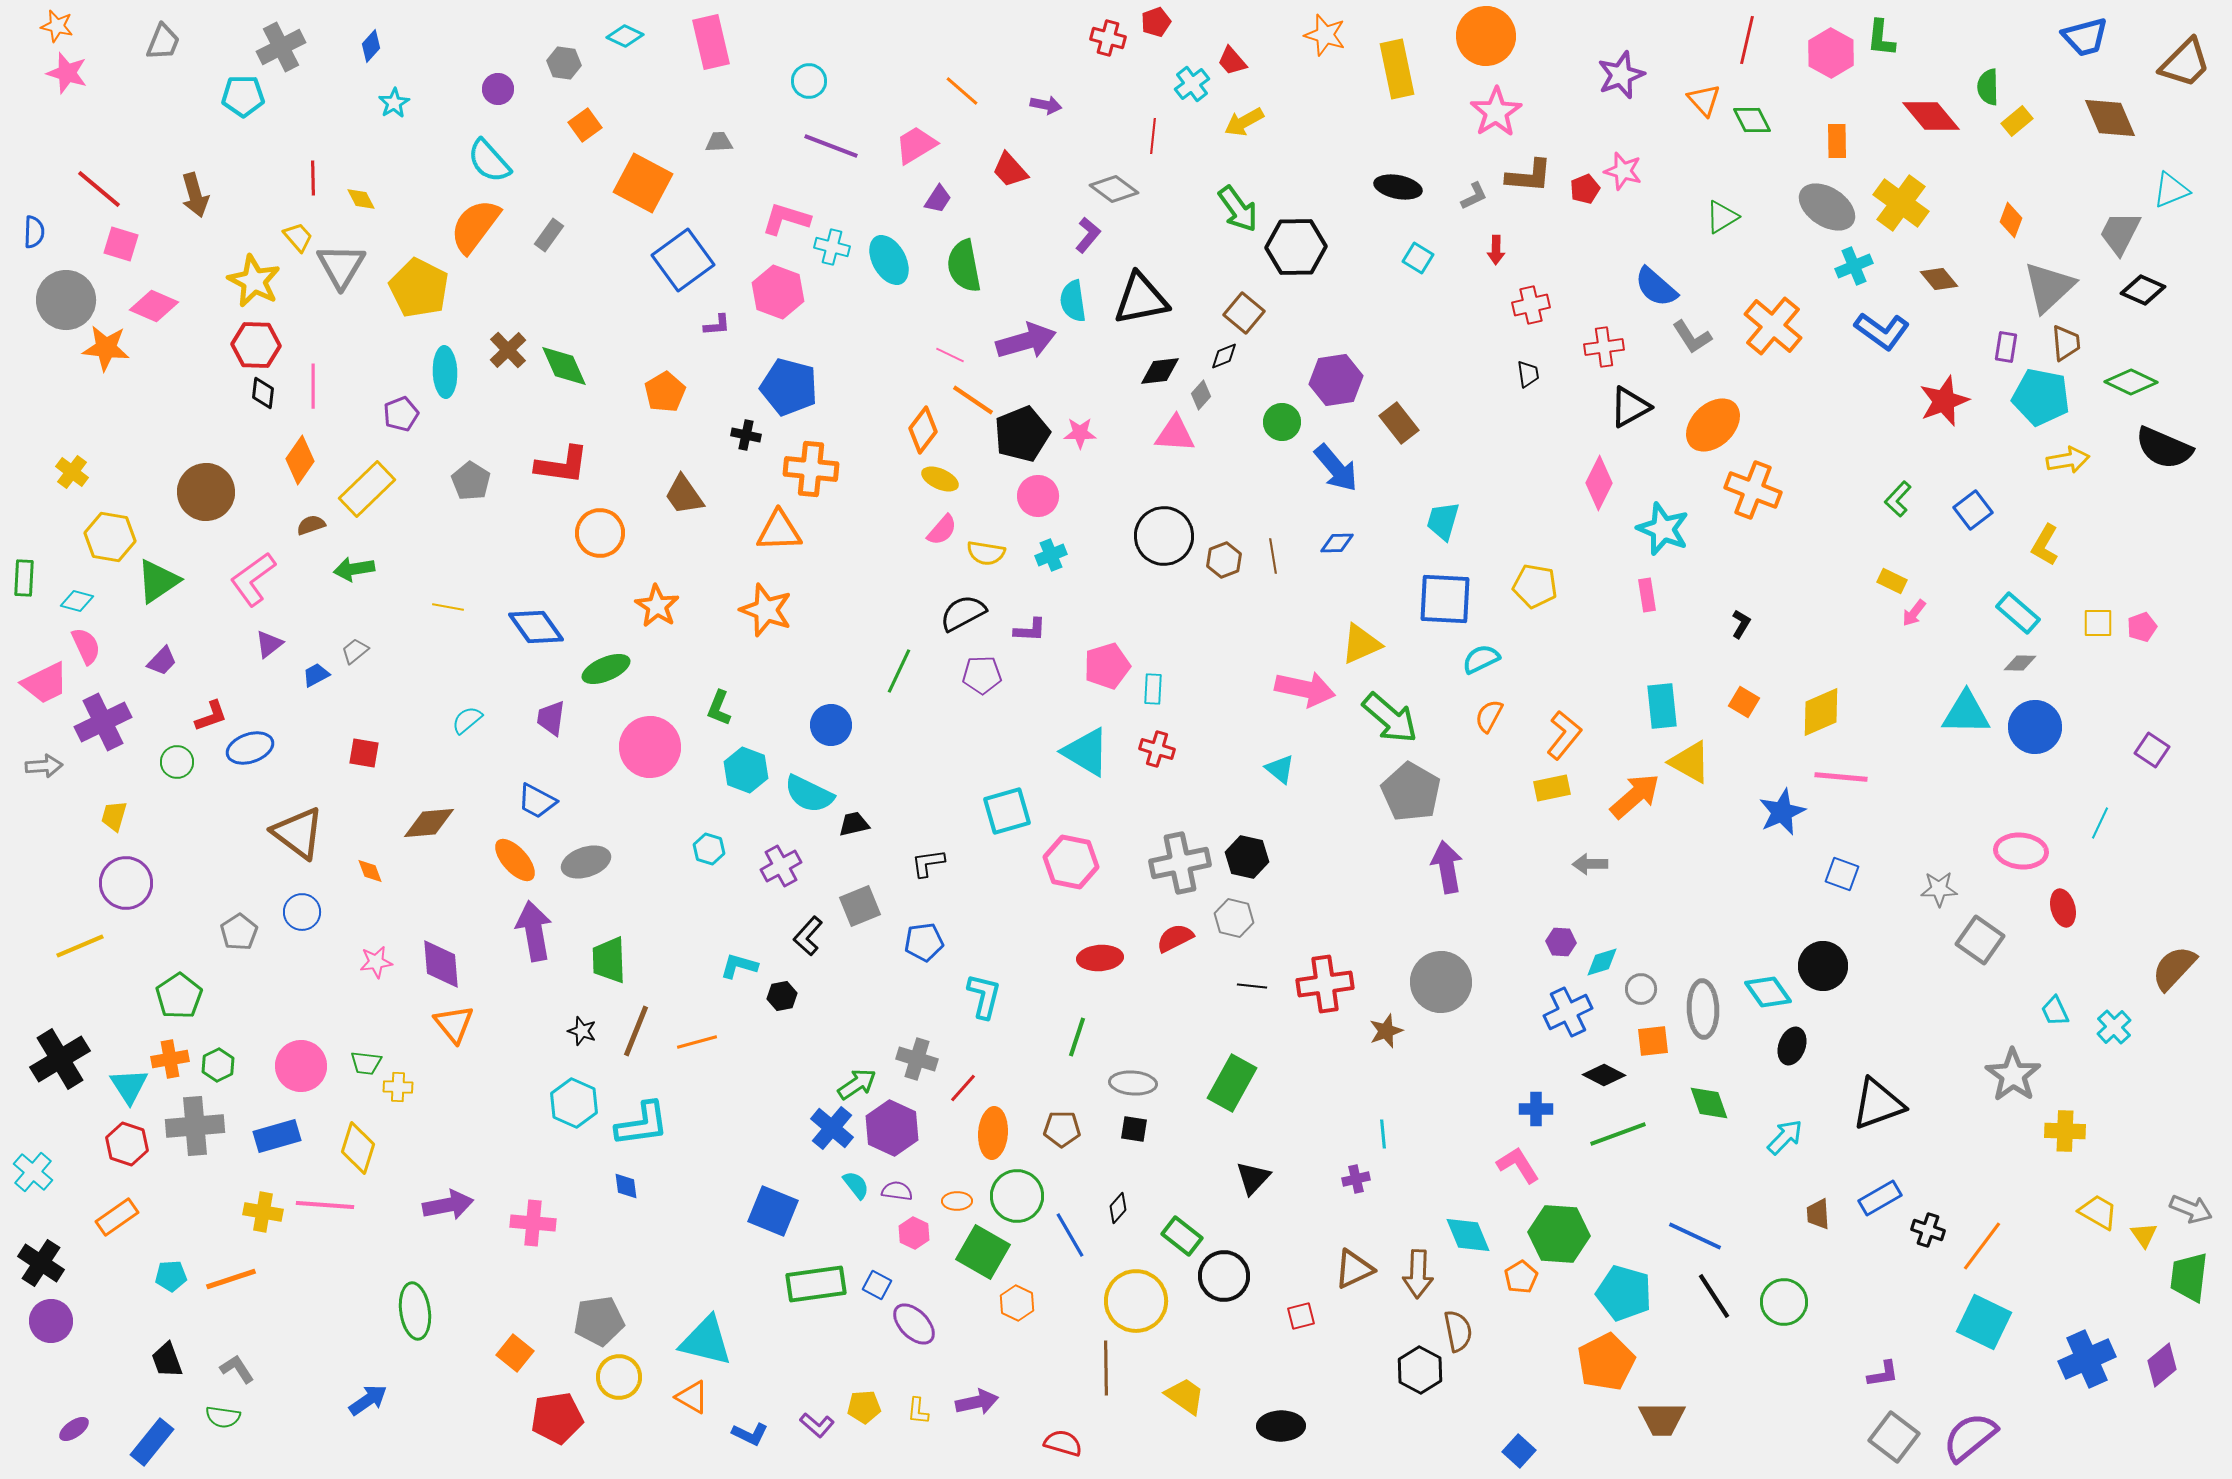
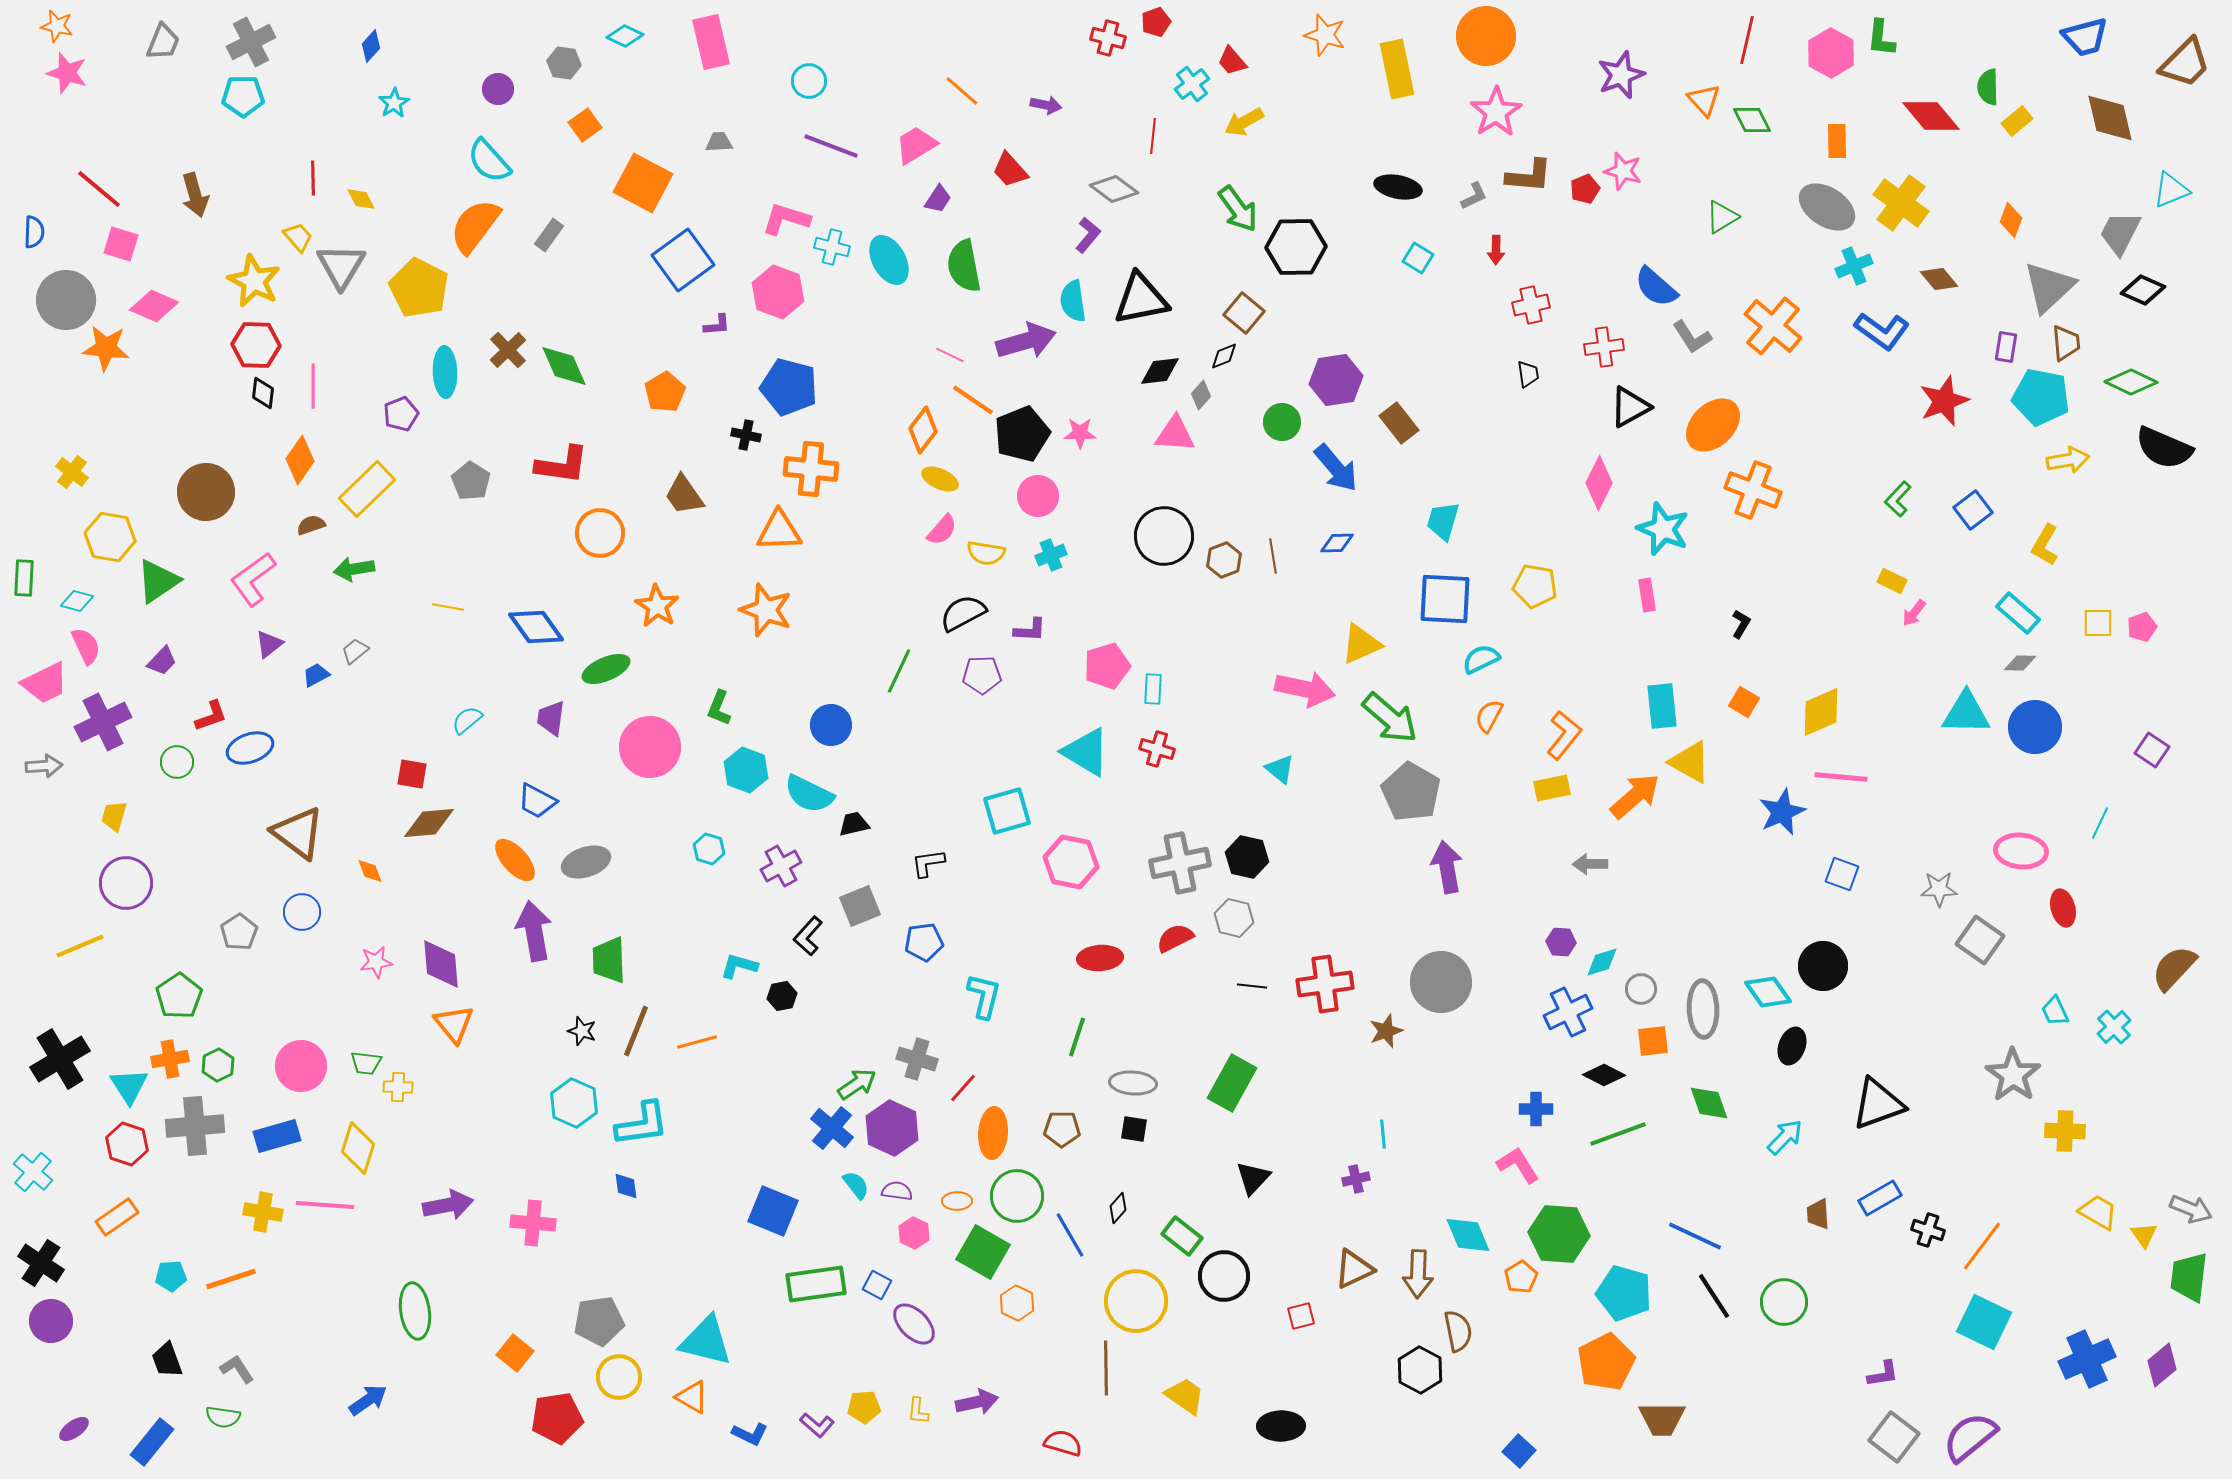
gray cross at (281, 47): moved 30 px left, 5 px up
brown diamond at (2110, 118): rotated 10 degrees clockwise
red square at (364, 753): moved 48 px right, 21 px down
